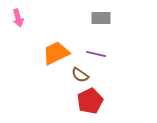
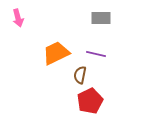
brown semicircle: rotated 66 degrees clockwise
